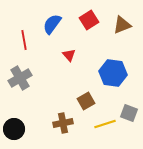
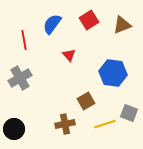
brown cross: moved 2 px right, 1 px down
